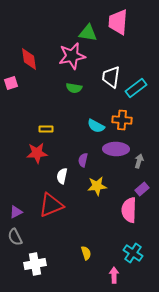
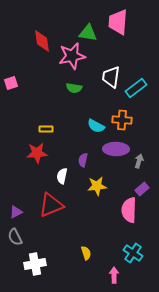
red diamond: moved 13 px right, 18 px up
